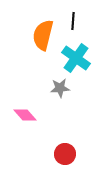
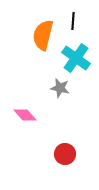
gray star: rotated 18 degrees clockwise
